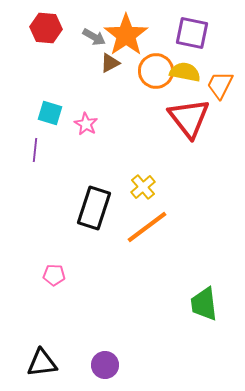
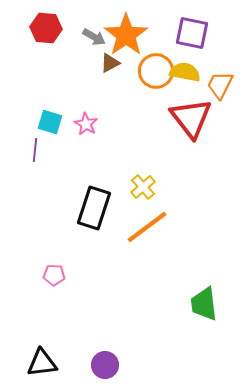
cyan square: moved 9 px down
red triangle: moved 2 px right
